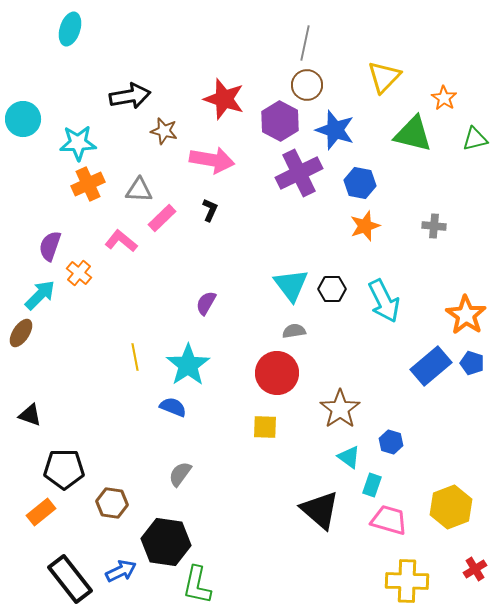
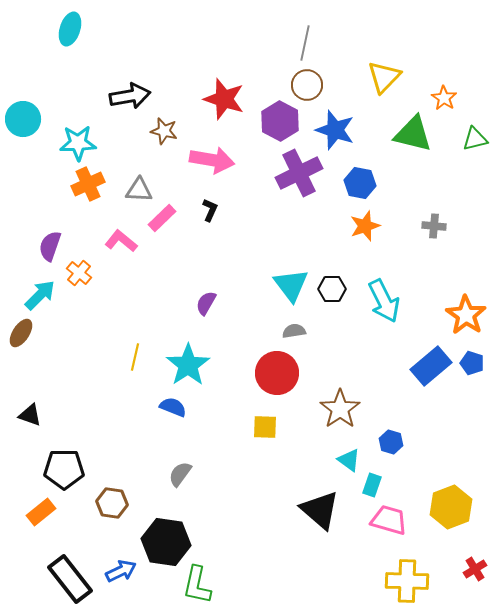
yellow line at (135, 357): rotated 24 degrees clockwise
cyan triangle at (349, 457): moved 3 px down
